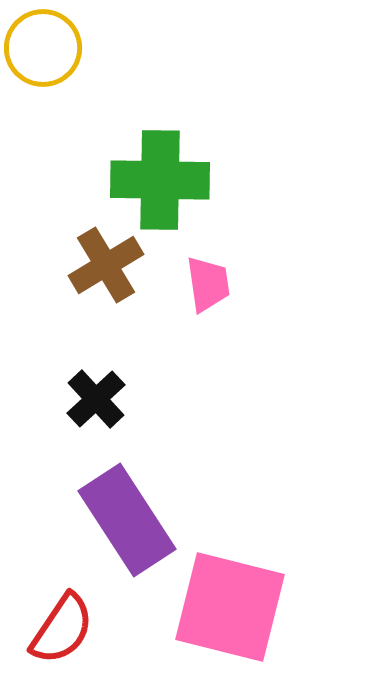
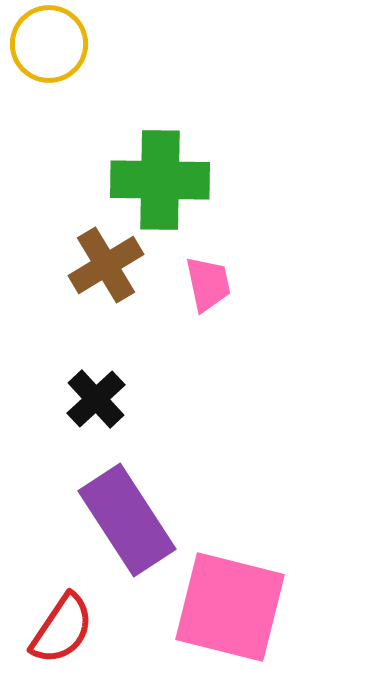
yellow circle: moved 6 px right, 4 px up
pink trapezoid: rotated 4 degrees counterclockwise
